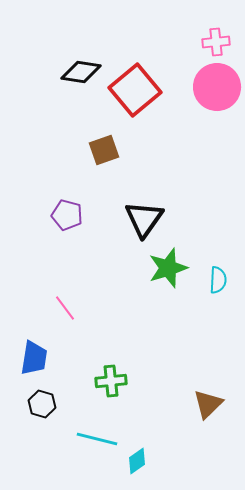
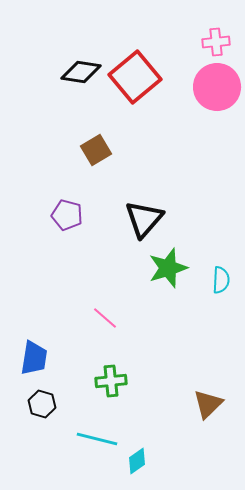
red square: moved 13 px up
brown square: moved 8 px left; rotated 12 degrees counterclockwise
black triangle: rotated 6 degrees clockwise
cyan semicircle: moved 3 px right
pink line: moved 40 px right, 10 px down; rotated 12 degrees counterclockwise
